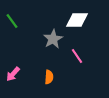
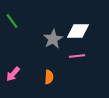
white diamond: moved 1 px right, 11 px down
pink line: rotated 63 degrees counterclockwise
